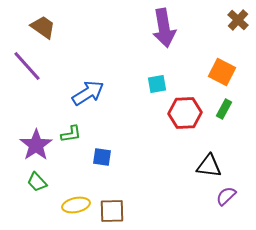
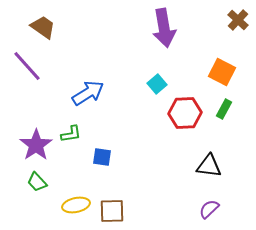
cyan square: rotated 30 degrees counterclockwise
purple semicircle: moved 17 px left, 13 px down
